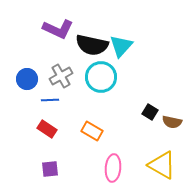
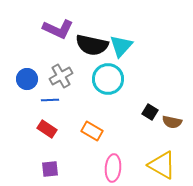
cyan circle: moved 7 px right, 2 px down
